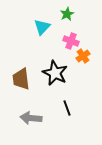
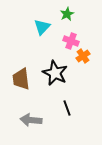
gray arrow: moved 2 px down
